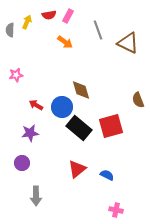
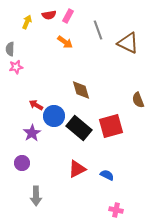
gray semicircle: moved 19 px down
pink star: moved 8 px up
blue circle: moved 8 px left, 9 px down
purple star: moved 2 px right; rotated 24 degrees counterclockwise
red triangle: rotated 12 degrees clockwise
